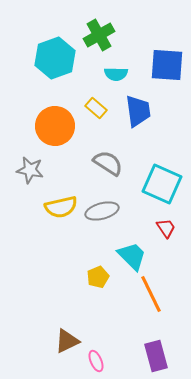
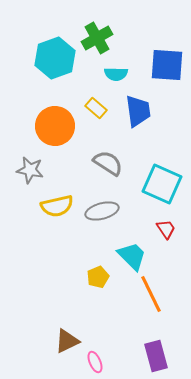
green cross: moved 2 px left, 3 px down
yellow semicircle: moved 4 px left, 1 px up
red trapezoid: moved 1 px down
pink ellipse: moved 1 px left, 1 px down
